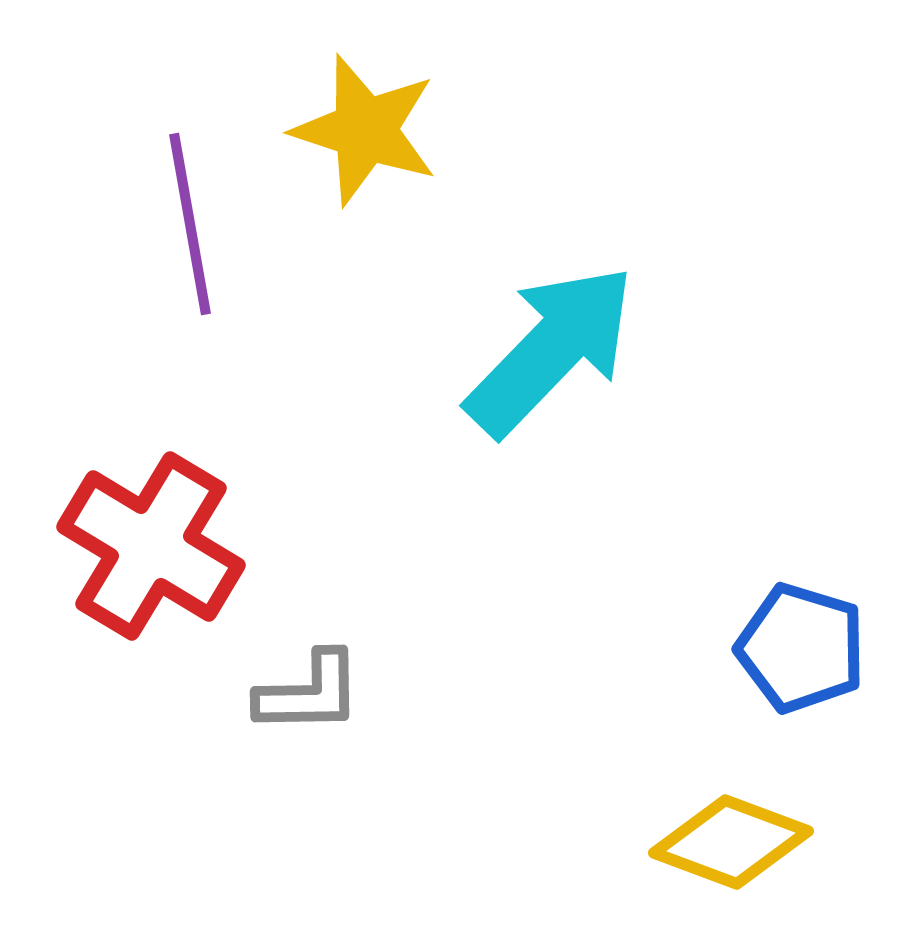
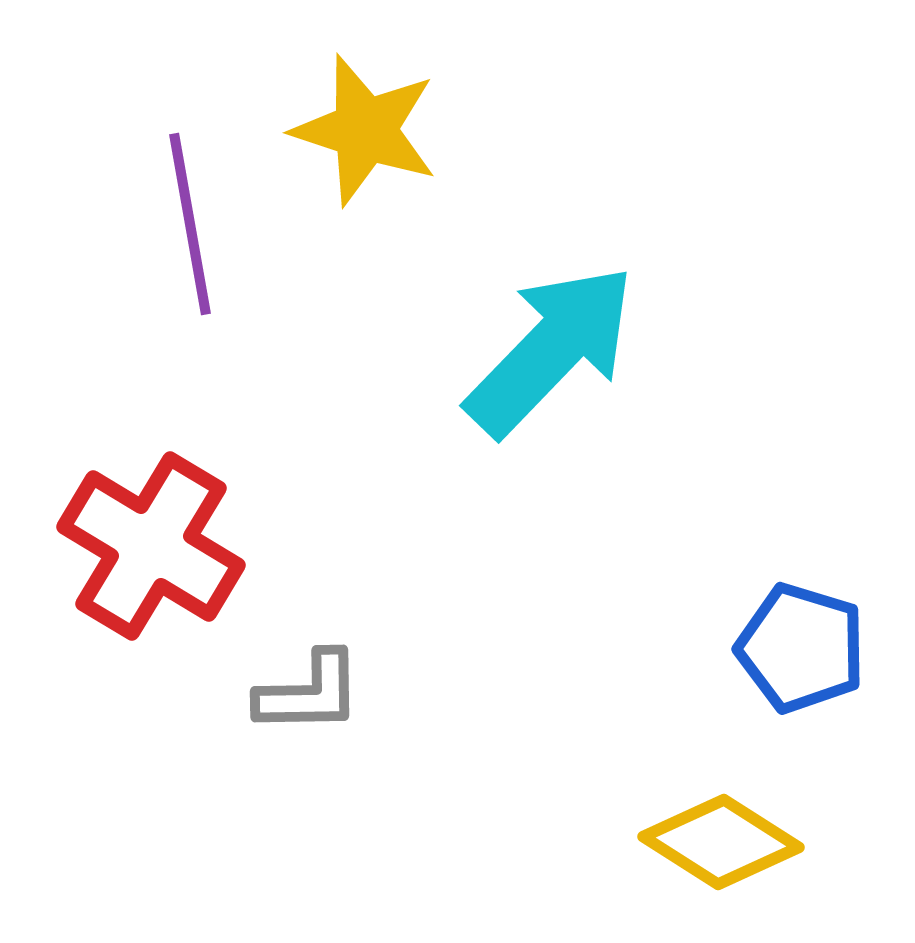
yellow diamond: moved 10 px left; rotated 12 degrees clockwise
